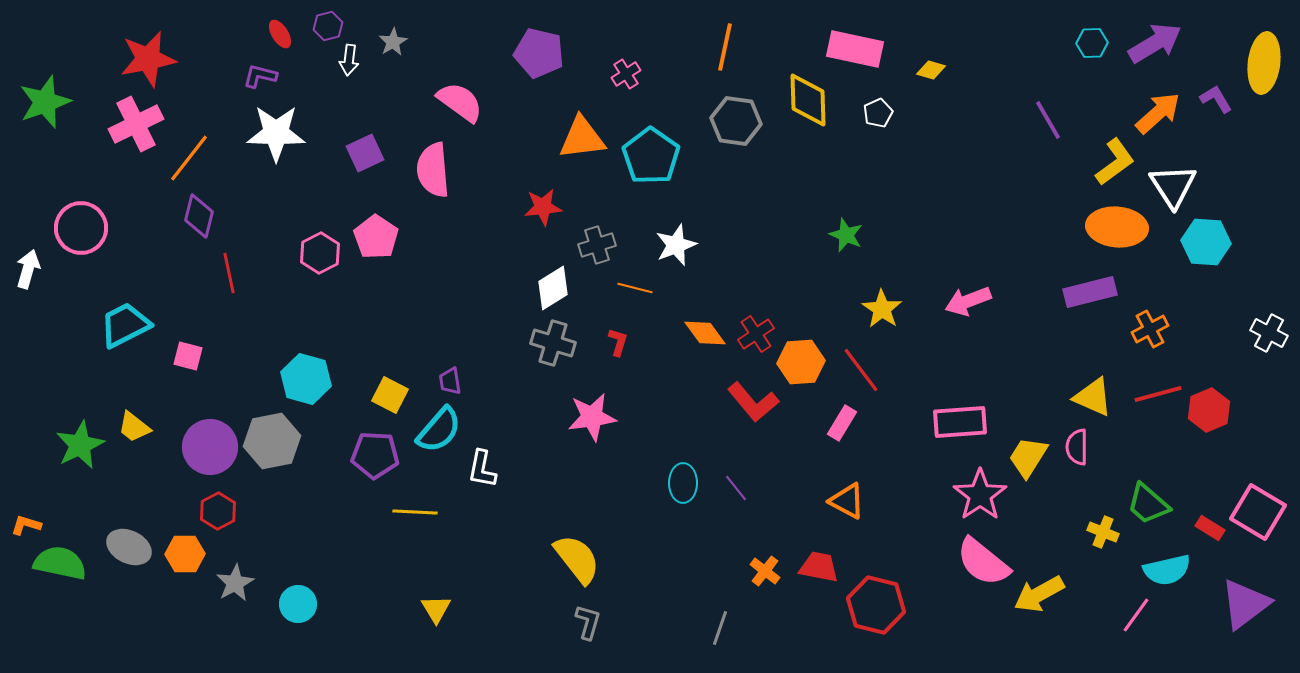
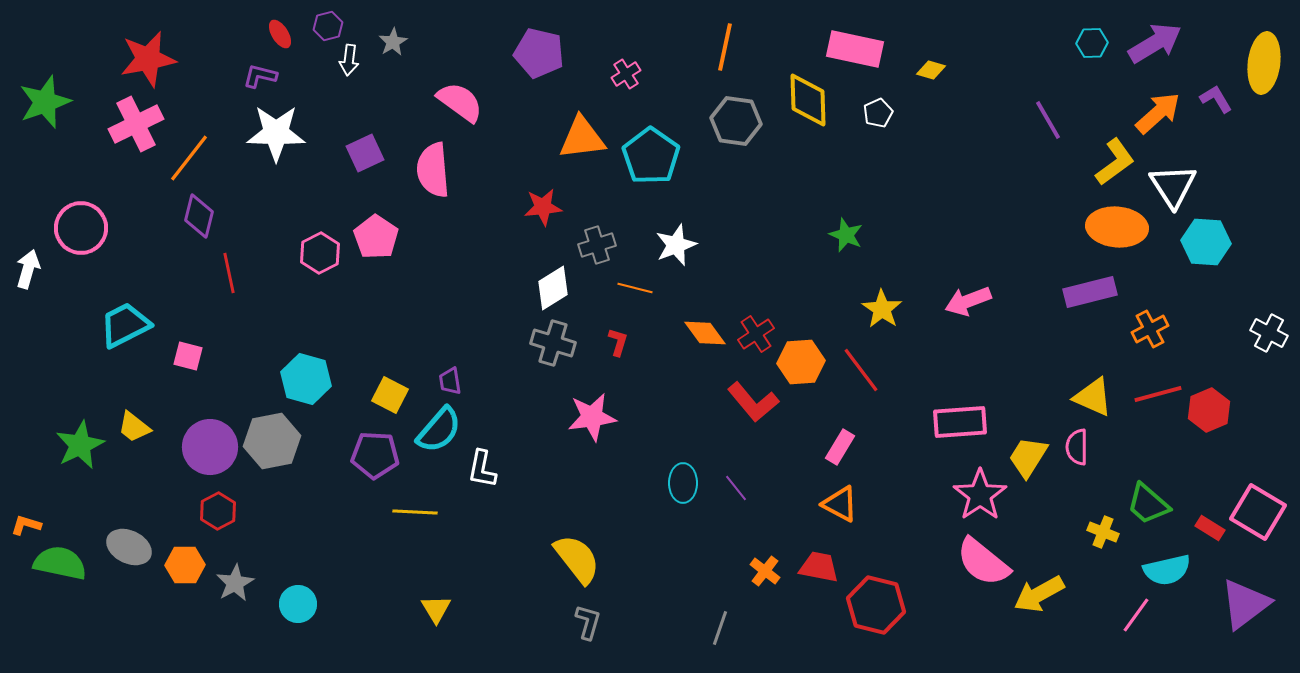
pink rectangle at (842, 423): moved 2 px left, 24 px down
orange triangle at (847, 501): moved 7 px left, 3 px down
orange hexagon at (185, 554): moved 11 px down
